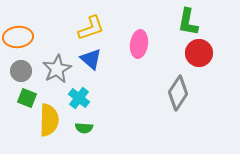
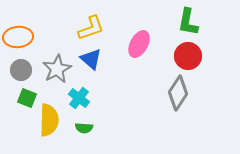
pink ellipse: rotated 20 degrees clockwise
red circle: moved 11 px left, 3 px down
gray circle: moved 1 px up
